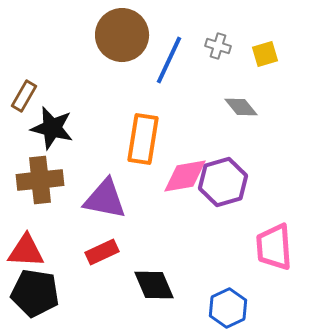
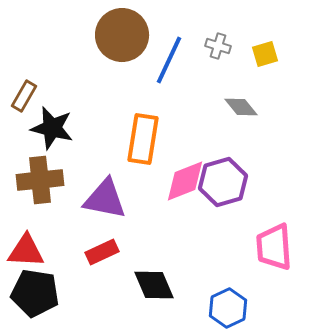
pink diamond: moved 5 px down; rotated 12 degrees counterclockwise
